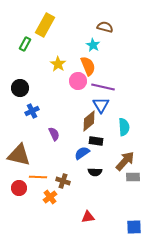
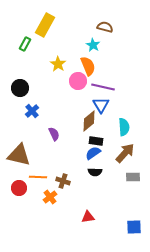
blue cross: rotated 16 degrees counterclockwise
blue semicircle: moved 11 px right
brown arrow: moved 8 px up
